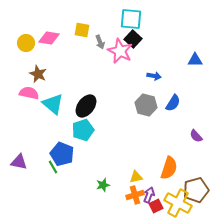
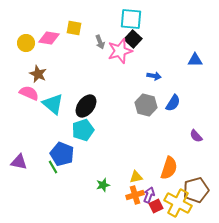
yellow square: moved 8 px left, 2 px up
pink star: rotated 30 degrees clockwise
pink semicircle: rotated 12 degrees clockwise
